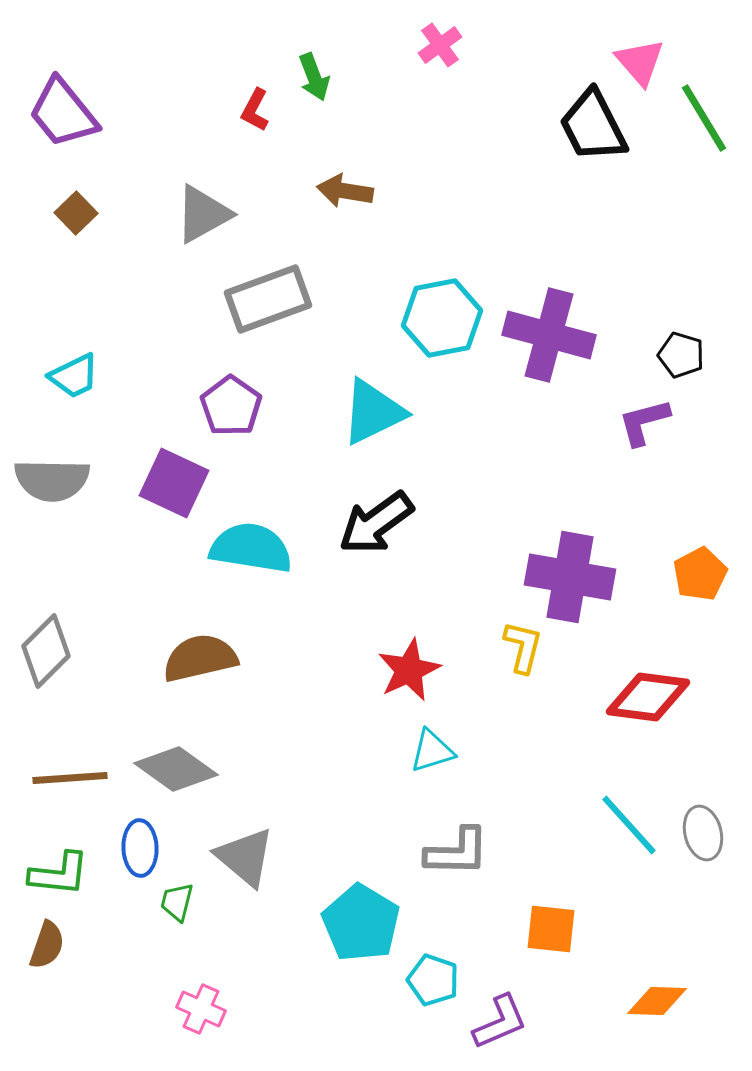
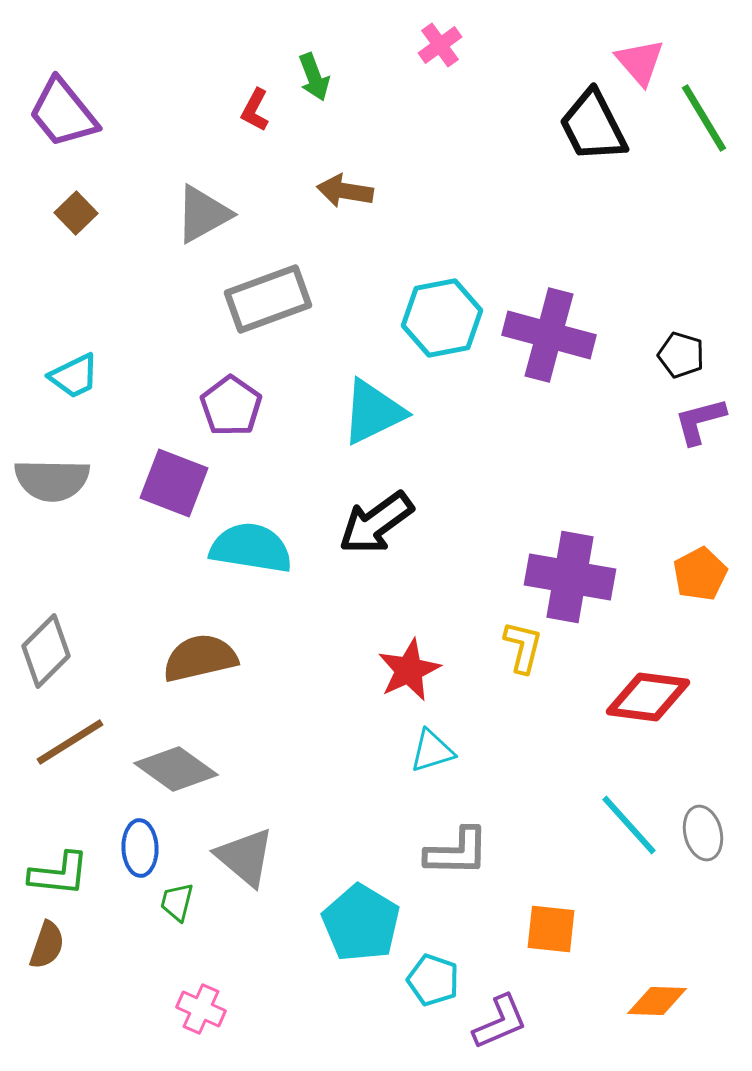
purple L-shape at (644, 422): moved 56 px right, 1 px up
purple square at (174, 483): rotated 4 degrees counterclockwise
brown line at (70, 778): moved 36 px up; rotated 28 degrees counterclockwise
